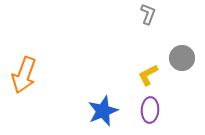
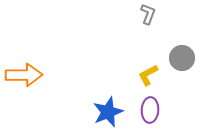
orange arrow: rotated 111 degrees counterclockwise
blue star: moved 5 px right, 1 px down
